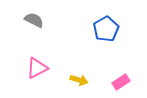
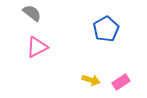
gray semicircle: moved 2 px left, 7 px up; rotated 12 degrees clockwise
pink triangle: moved 21 px up
yellow arrow: moved 12 px right
